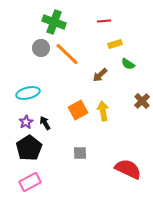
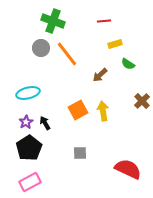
green cross: moved 1 px left, 1 px up
orange line: rotated 8 degrees clockwise
